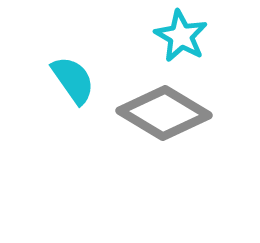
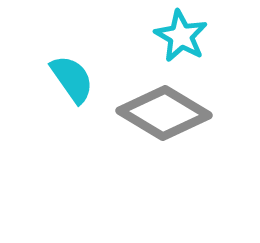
cyan semicircle: moved 1 px left, 1 px up
